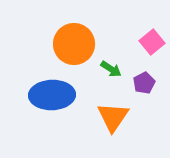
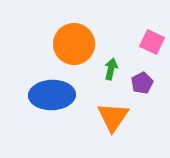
pink square: rotated 25 degrees counterclockwise
green arrow: rotated 110 degrees counterclockwise
purple pentagon: moved 2 px left
